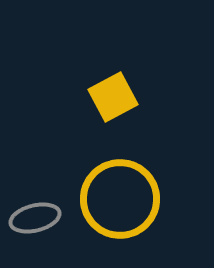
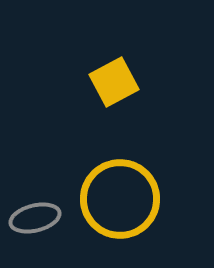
yellow square: moved 1 px right, 15 px up
